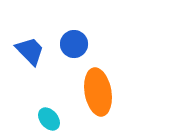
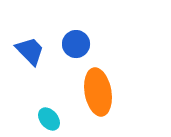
blue circle: moved 2 px right
